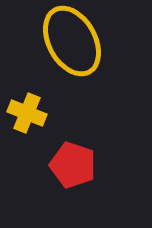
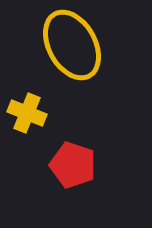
yellow ellipse: moved 4 px down
